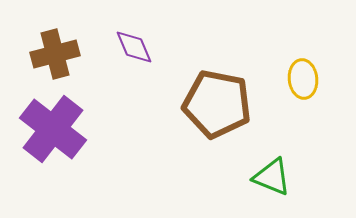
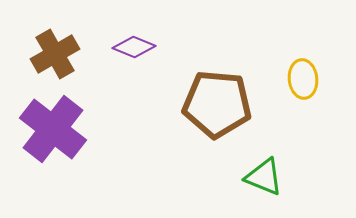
purple diamond: rotated 45 degrees counterclockwise
brown cross: rotated 15 degrees counterclockwise
brown pentagon: rotated 6 degrees counterclockwise
green triangle: moved 8 px left
